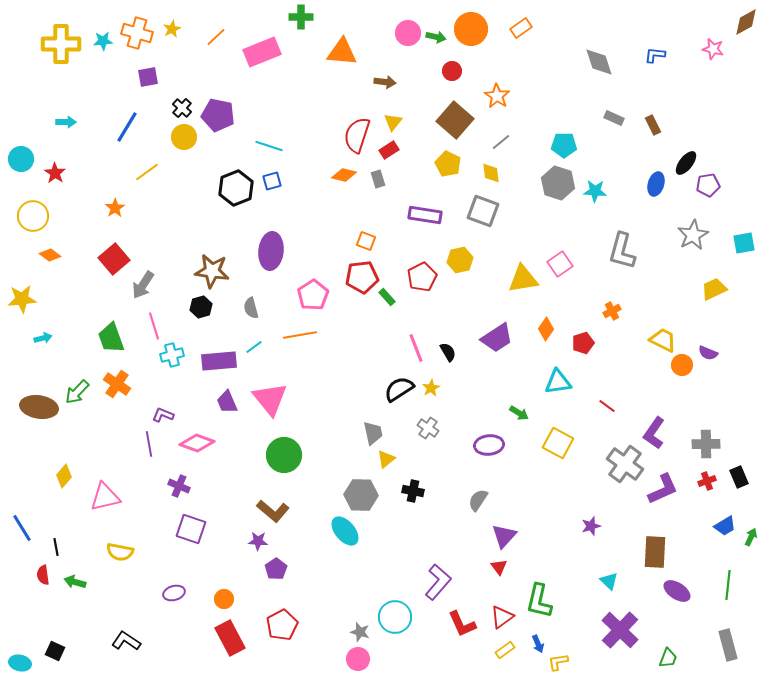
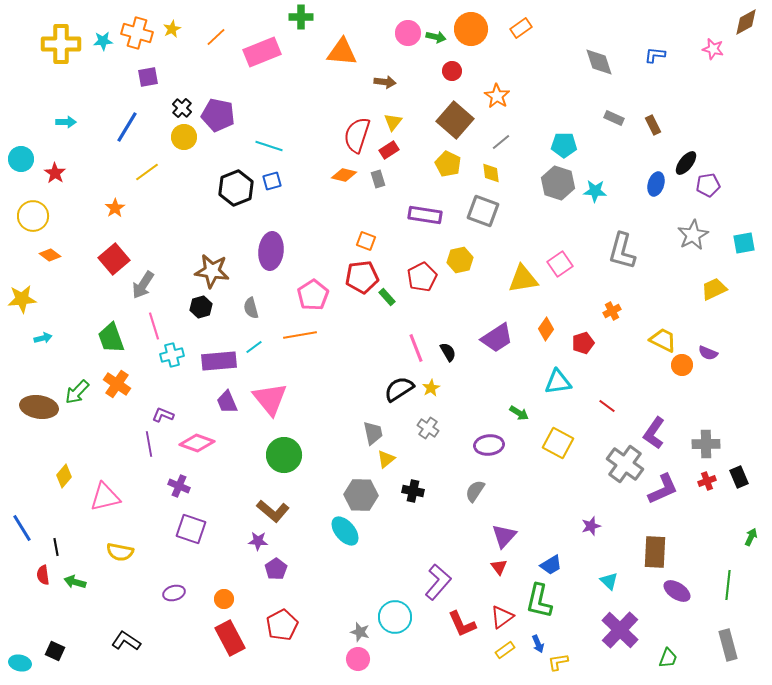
gray semicircle at (478, 500): moved 3 px left, 9 px up
blue trapezoid at (725, 526): moved 174 px left, 39 px down
